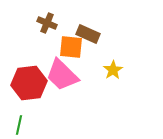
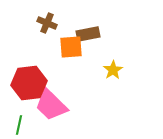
brown rectangle: rotated 35 degrees counterclockwise
orange square: rotated 10 degrees counterclockwise
pink trapezoid: moved 11 px left, 30 px down
